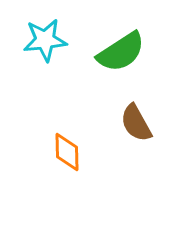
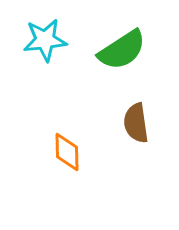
green semicircle: moved 1 px right, 2 px up
brown semicircle: rotated 21 degrees clockwise
